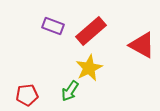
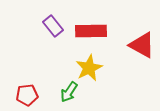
purple rectangle: rotated 30 degrees clockwise
red rectangle: rotated 40 degrees clockwise
green arrow: moved 1 px left, 1 px down
